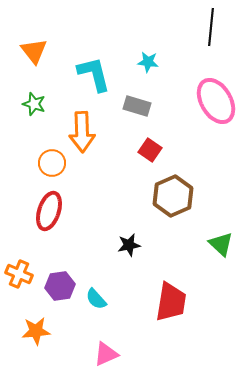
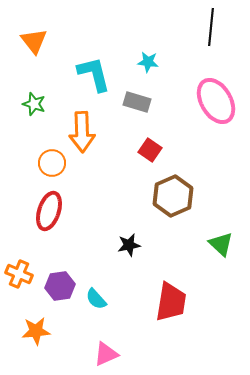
orange triangle: moved 10 px up
gray rectangle: moved 4 px up
